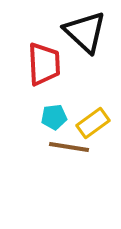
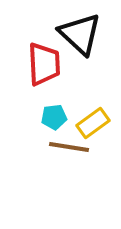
black triangle: moved 5 px left, 2 px down
